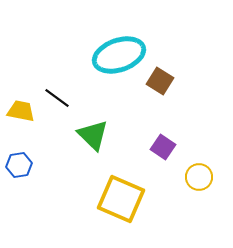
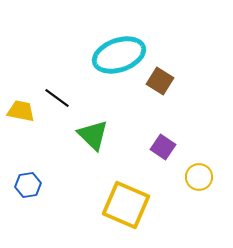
blue hexagon: moved 9 px right, 20 px down
yellow square: moved 5 px right, 6 px down
